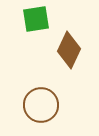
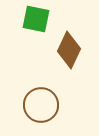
green square: rotated 20 degrees clockwise
